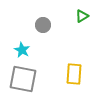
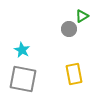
gray circle: moved 26 px right, 4 px down
yellow rectangle: rotated 15 degrees counterclockwise
